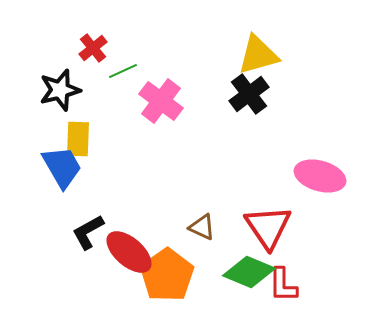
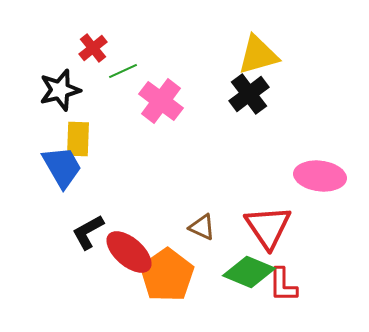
pink ellipse: rotated 9 degrees counterclockwise
